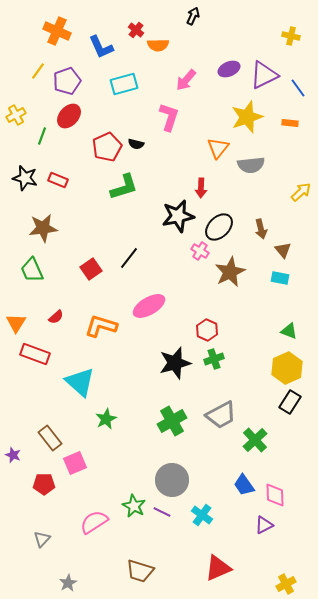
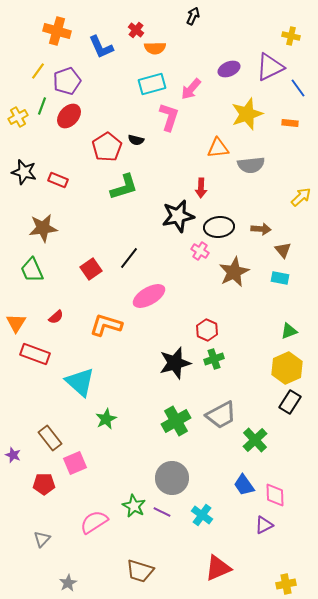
orange cross at (57, 31): rotated 8 degrees counterclockwise
orange semicircle at (158, 45): moved 3 px left, 3 px down
purple triangle at (264, 75): moved 6 px right, 8 px up
pink arrow at (186, 80): moved 5 px right, 9 px down
cyan rectangle at (124, 84): moved 28 px right
yellow cross at (16, 115): moved 2 px right, 2 px down
yellow star at (247, 117): moved 3 px up
green line at (42, 136): moved 30 px up
black semicircle at (136, 144): moved 4 px up
red pentagon at (107, 147): rotated 8 degrees counterclockwise
orange triangle at (218, 148): rotated 45 degrees clockwise
black star at (25, 178): moved 1 px left, 6 px up
yellow arrow at (301, 192): moved 5 px down
black ellipse at (219, 227): rotated 40 degrees clockwise
brown arrow at (261, 229): rotated 72 degrees counterclockwise
brown star at (230, 272): moved 4 px right
pink ellipse at (149, 306): moved 10 px up
orange L-shape at (101, 326): moved 5 px right, 1 px up
green triangle at (289, 331): rotated 42 degrees counterclockwise
green cross at (172, 421): moved 4 px right
gray circle at (172, 480): moved 2 px up
yellow cross at (286, 584): rotated 18 degrees clockwise
